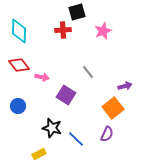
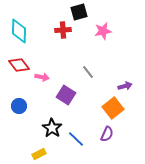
black square: moved 2 px right
pink star: rotated 12 degrees clockwise
blue circle: moved 1 px right
black star: rotated 18 degrees clockwise
